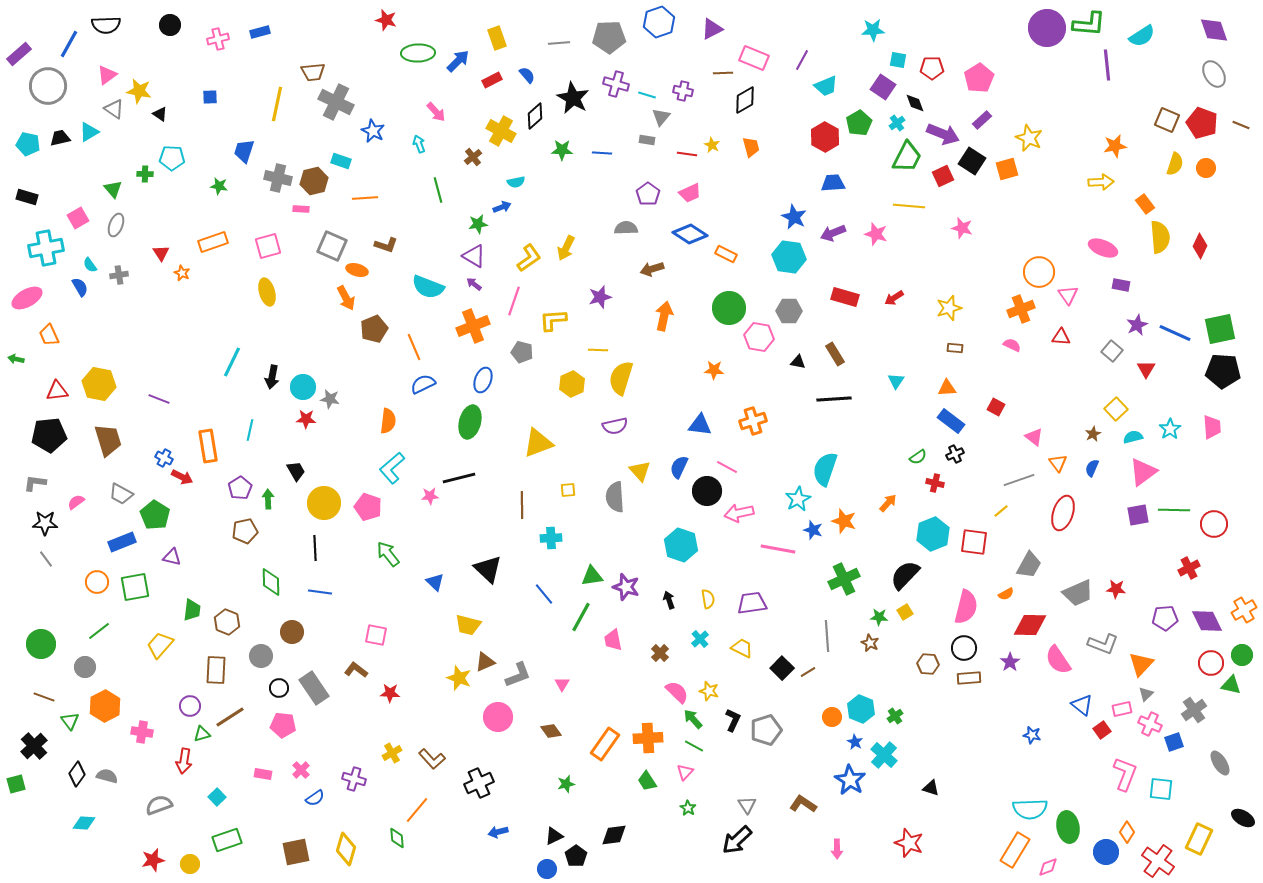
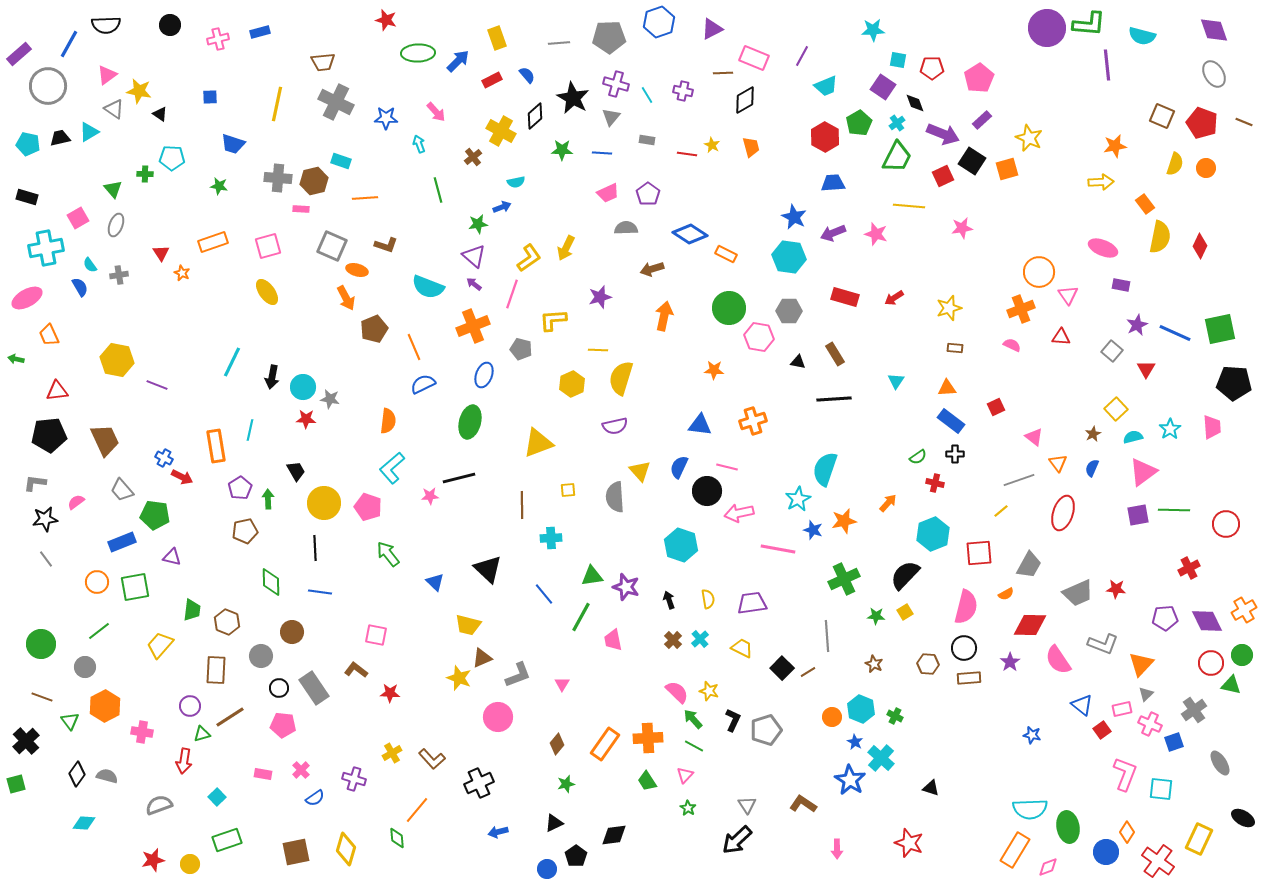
cyan semicircle at (1142, 36): rotated 48 degrees clockwise
purple line at (802, 60): moved 4 px up
brown trapezoid at (313, 72): moved 10 px right, 10 px up
cyan line at (647, 95): rotated 42 degrees clockwise
gray triangle at (661, 117): moved 50 px left
brown square at (1167, 120): moved 5 px left, 4 px up
brown line at (1241, 125): moved 3 px right, 3 px up
blue star at (373, 131): moved 13 px right, 13 px up; rotated 25 degrees counterclockwise
blue trapezoid at (244, 151): moved 11 px left, 7 px up; rotated 90 degrees counterclockwise
green trapezoid at (907, 157): moved 10 px left
gray cross at (278, 178): rotated 8 degrees counterclockwise
pink trapezoid at (690, 193): moved 82 px left
pink star at (962, 228): rotated 25 degrees counterclockwise
yellow semicircle at (1160, 237): rotated 16 degrees clockwise
purple triangle at (474, 256): rotated 10 degrees clockwise
yellow ellipse at (267, 292): rotated 20 degrees counterclockwise
pink line at (514, 301): moved 2 px left, 7 px up
gray pentagon at (522, 352): moved 1 px left, 3 px up
black pentagon at (1223, 371): moved 11 px right, 12 px down
blue ellipse at (483, 380): moved 1 px right, 5 px up
yellow hexagon at (99, 384): moved 18 px right, 24 px up
purple line at (159, 399): moved 2 px left, 14 px up
red square at (996, 407): rotated 36 degrees clockwise
brown trapezoid at (108, 440): moved 3 px left; rotated 8 degrees counterclockwise
orange rectangle at (208, 446): moved 8 px right
black cross at (955, 454): rotated 24 degrees clockwise
pink line at (727, 467): rotated 15 degrees counterclockwise
gray trapezoid at (121, 494): moved 1 px right, 4 px up; rotated 20 degrees clockwise
green pentagon at (155, 515): rotated 24 degrees counterclockwise
orange star at (844, 521): rotated 30 degrees counterclockwise
black star at (45, 523): moved 4 px up; rotated 10 degrees counterclockwise
red circle at (1214, 524): moved 12 px right
red square at (974, 542): moved 5 px right, 11 px down; rotated 12 degrees counterclockwise
green star at (879, 617): moved 3 px left, 1 px up
brown star at (870, 643): moved 4 px right, 21 px down
brown cross at (660, 653): moved 13 px right, 13 px up
brown triangle at (485, 662): moved 3 px left, 4 px up
brown line at (44, 697): moved 2 px left
green cross at (895, 716): rotated 28 degrees counterclockwise
brown diamond at (551, 731): moved 6 px right, 13 px down; rotated 75 degrees clockwise
black cross at (34, 746): moved 8 px left, 5 px up
cyan cross at (884, 755): moved 3 px left, 3 px down
pink triangle at (685, 772): moved 3 px down
black triangle at (554, 836): moved 13 px up
